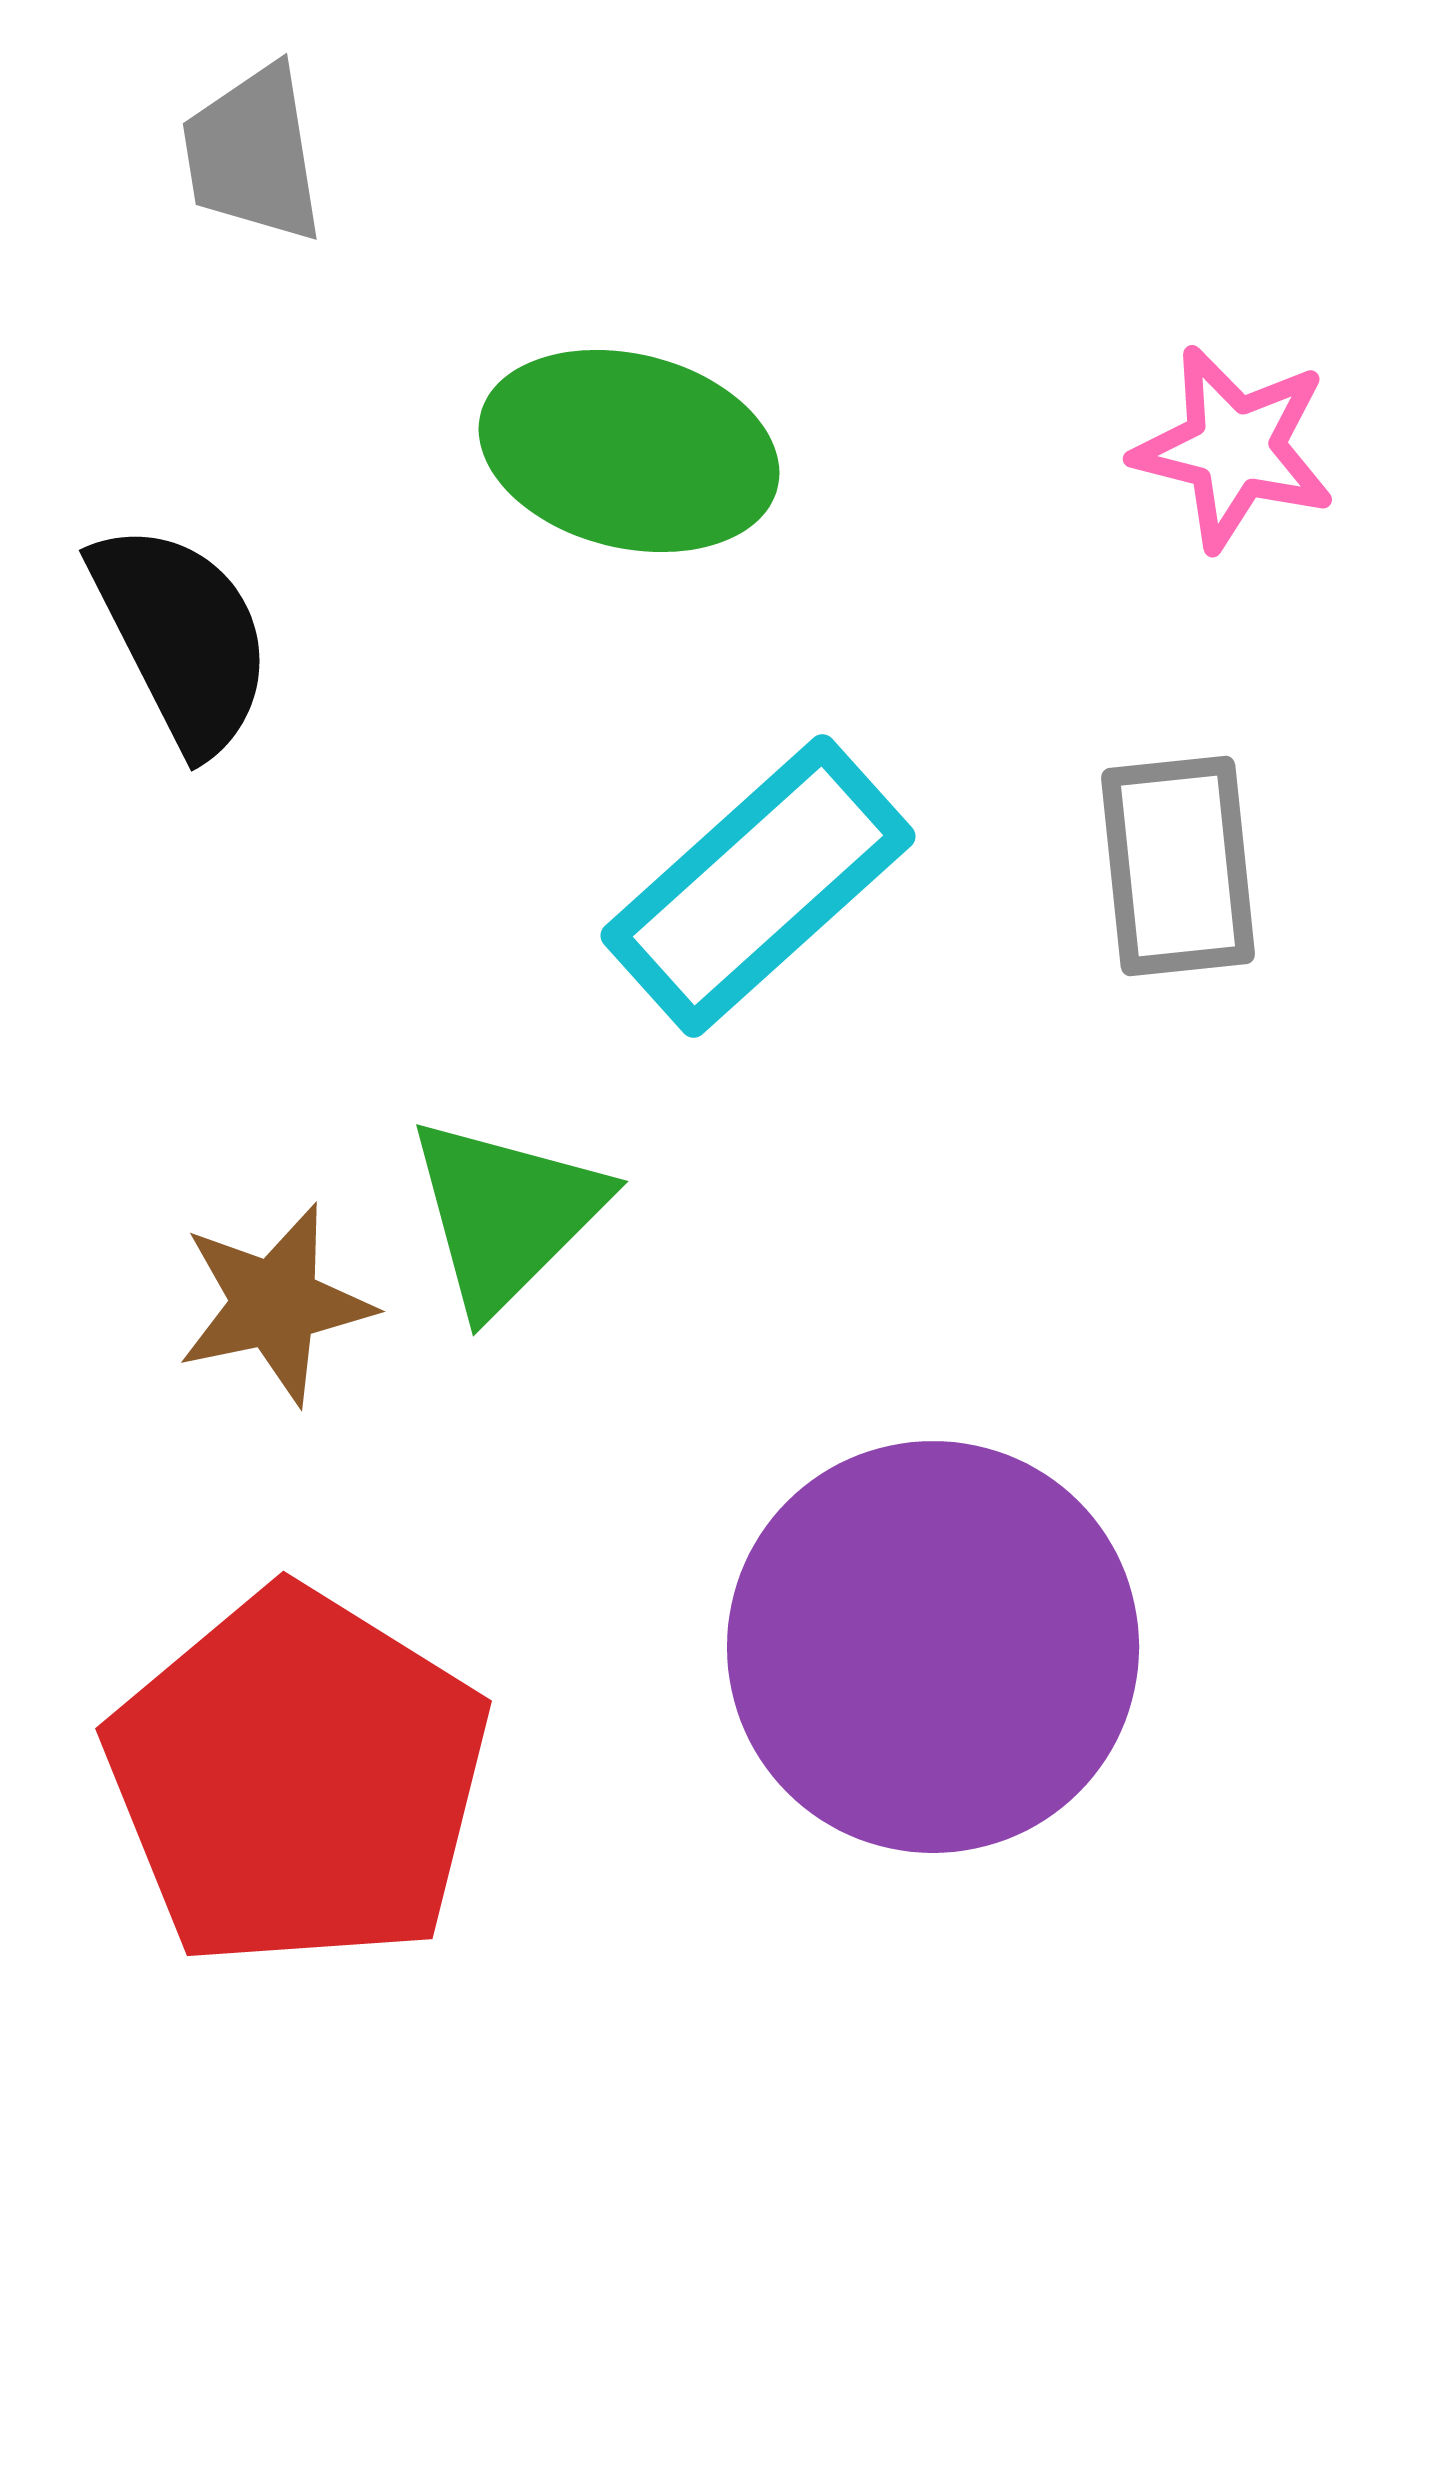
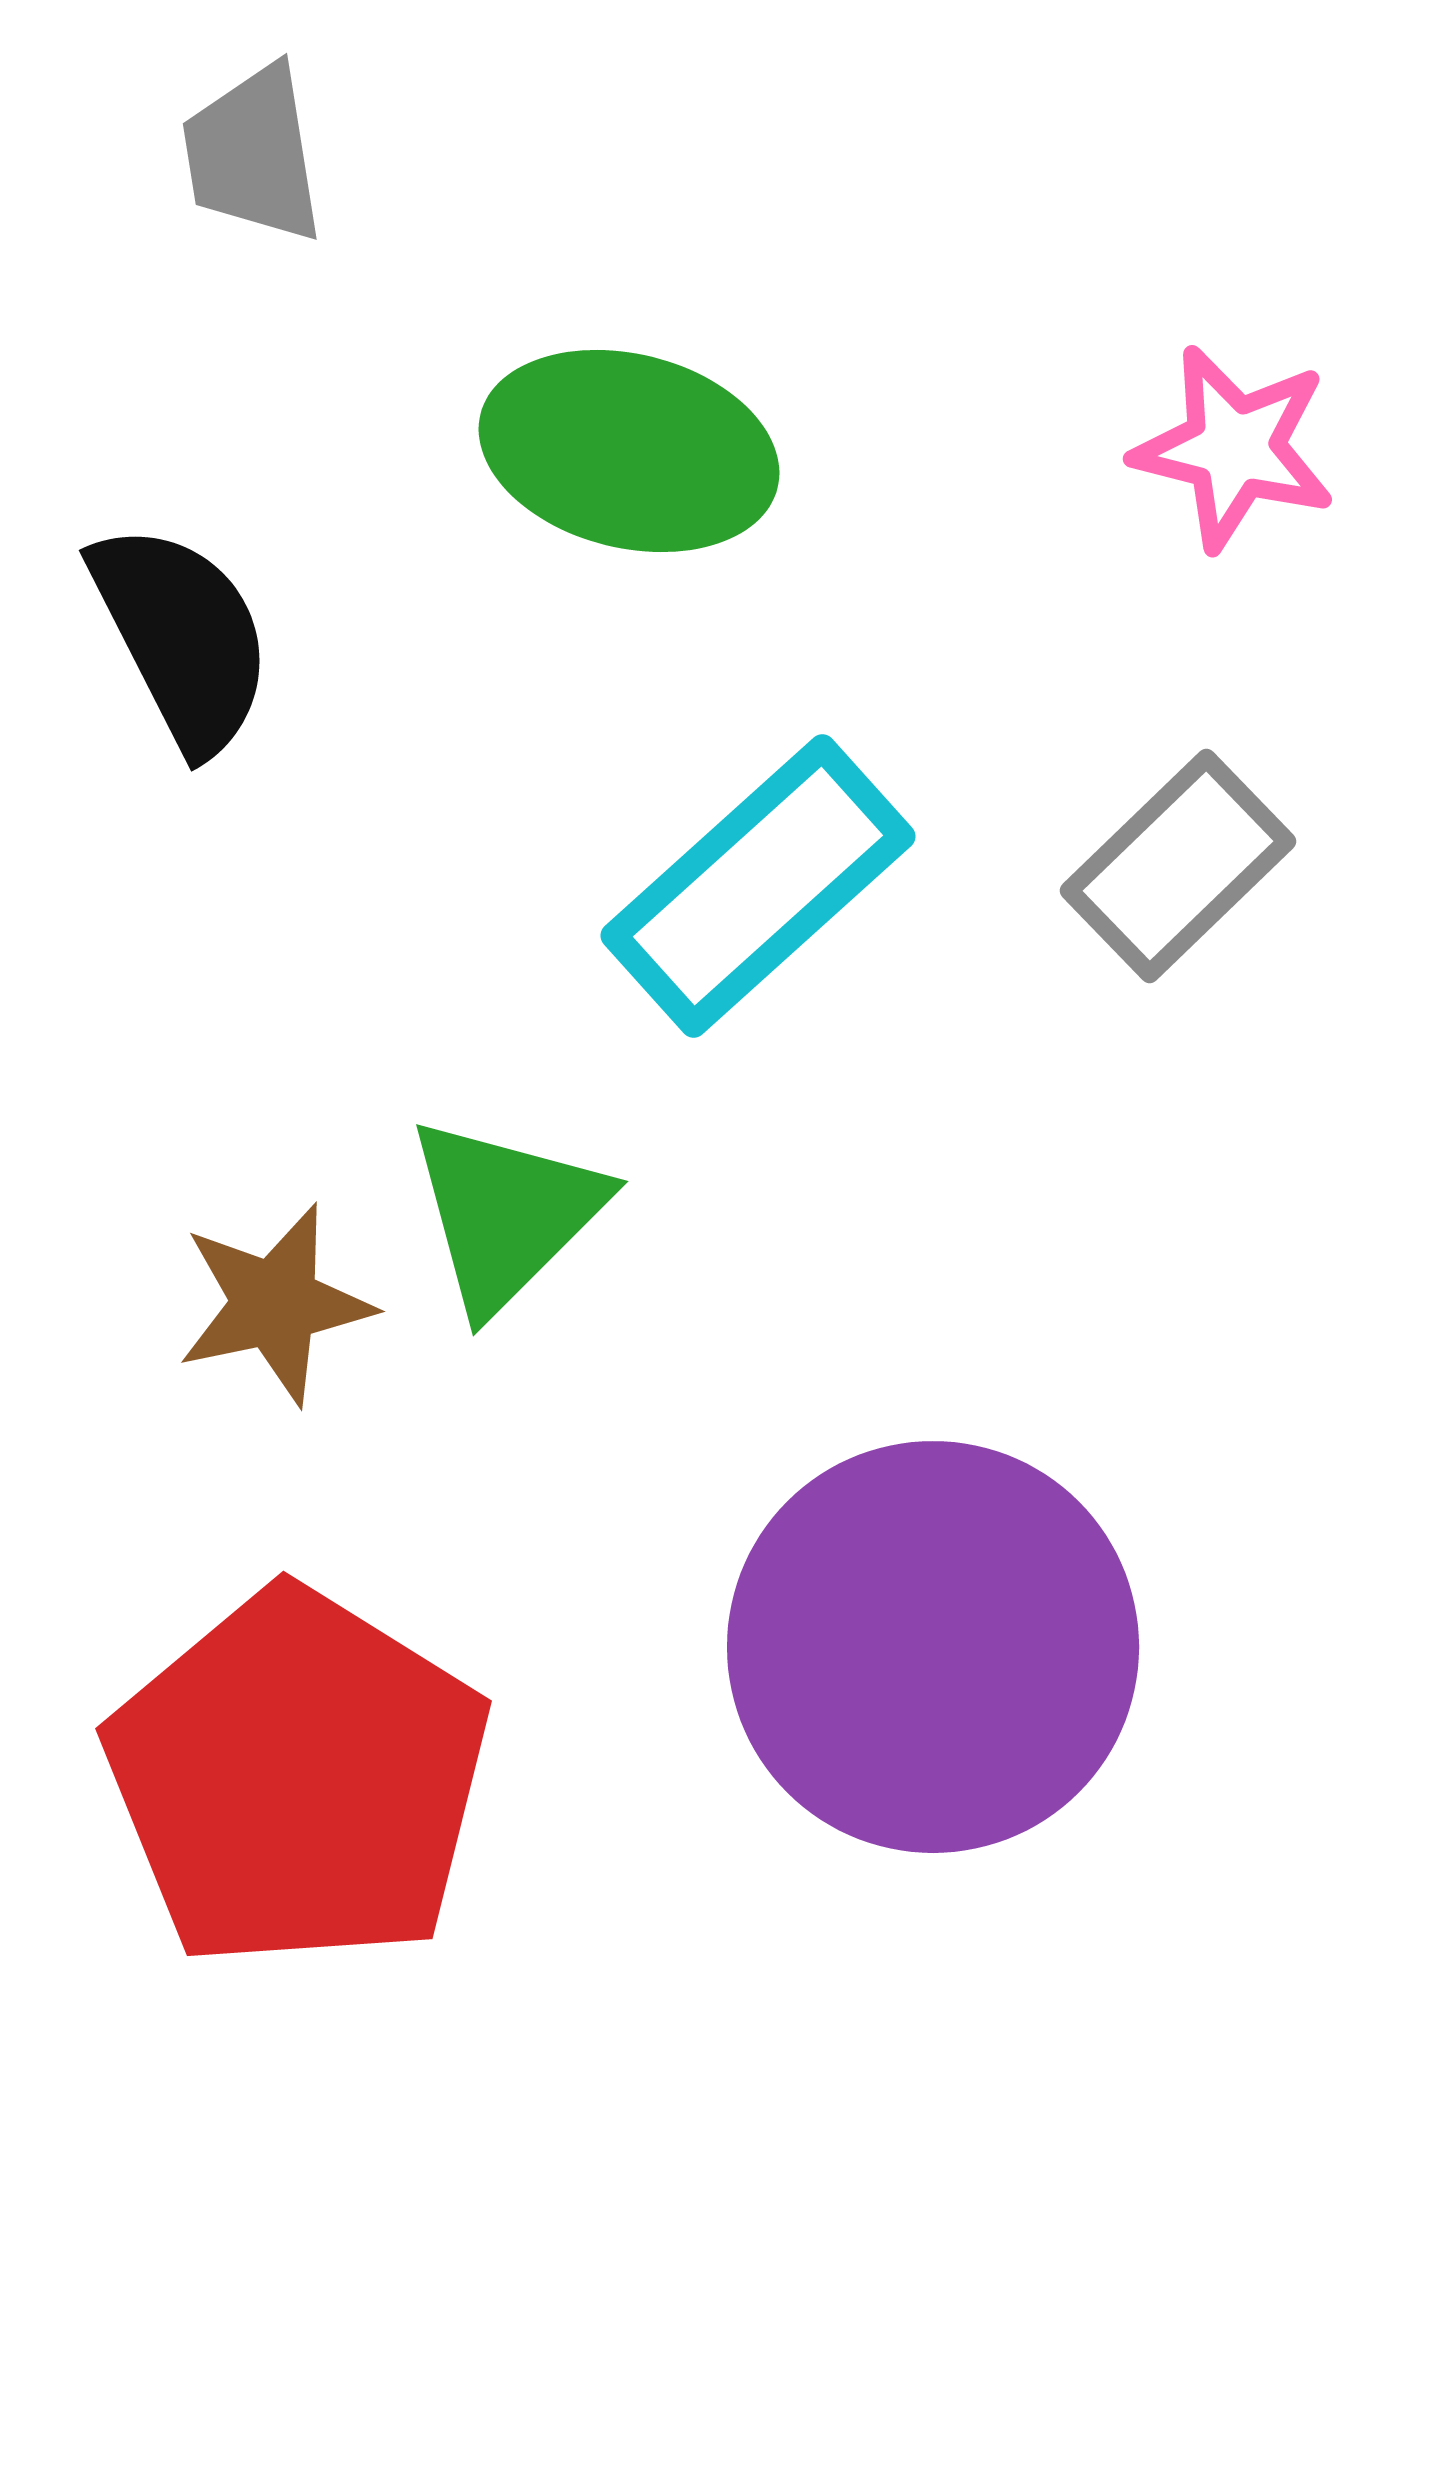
gray rectangle: rotated 52 degrees clockwise
